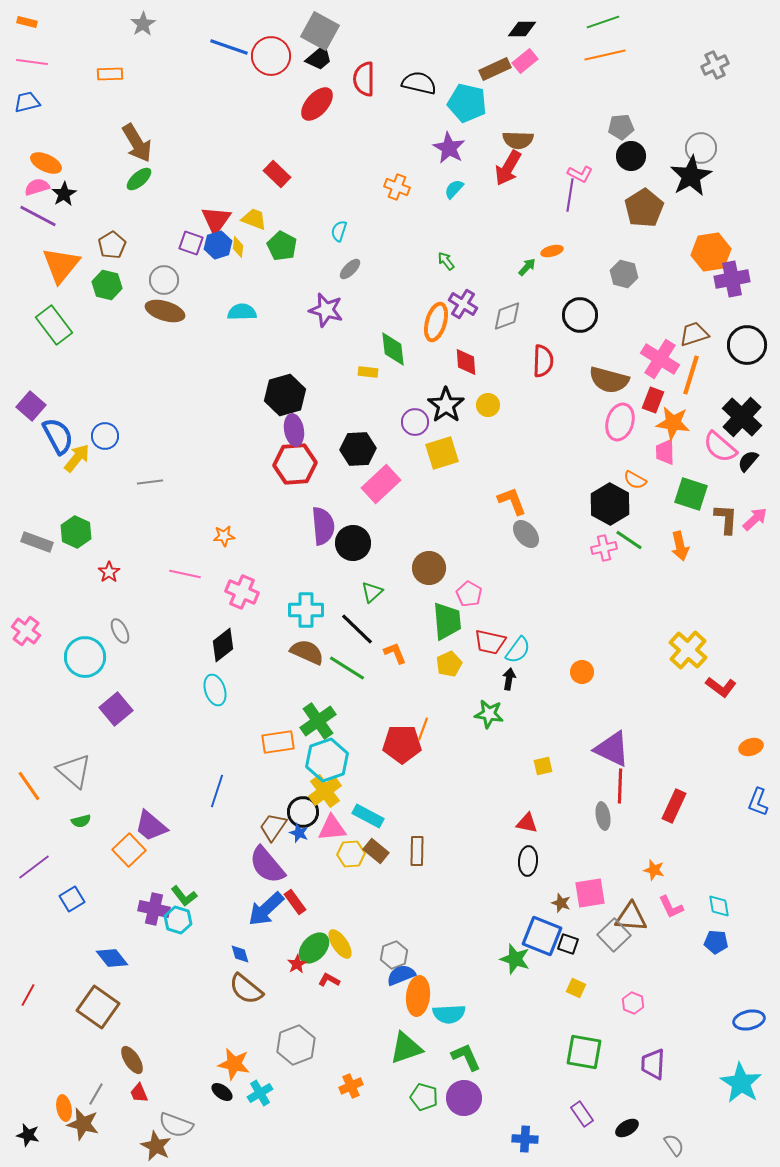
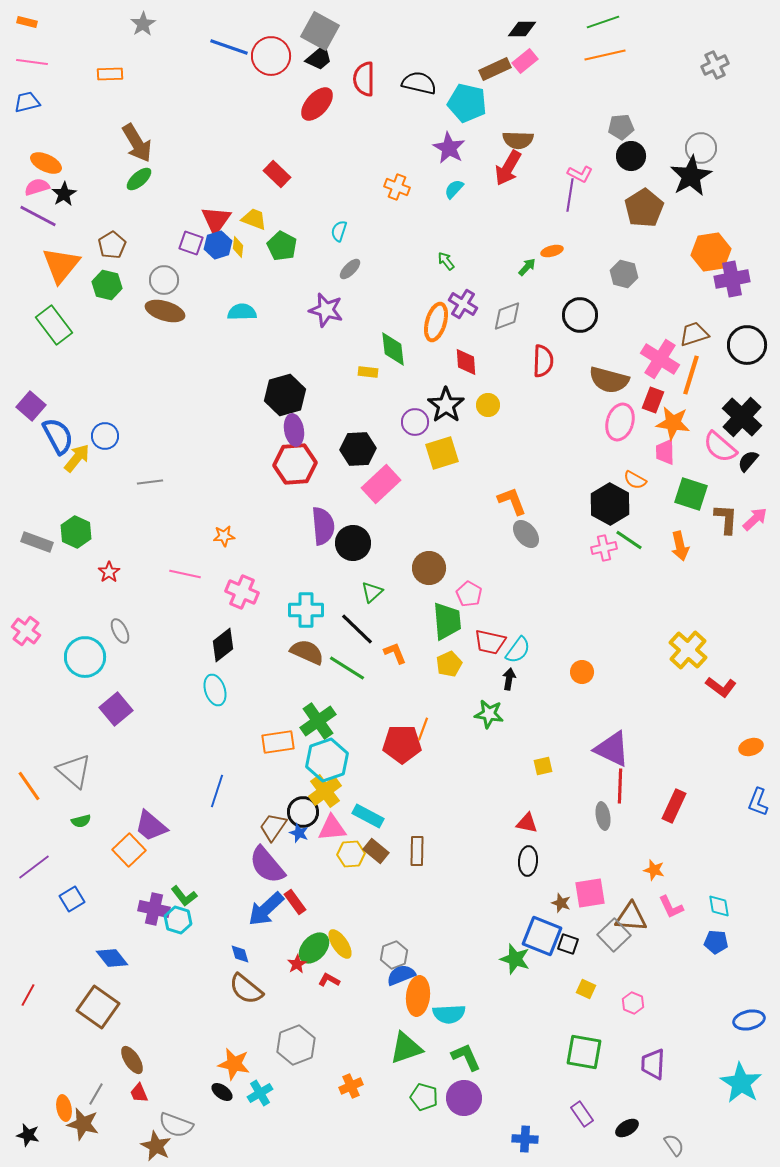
yellow square at (576, 988): moved 10 px right, 1 px down
